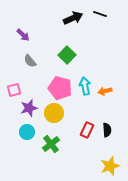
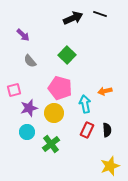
cyan arrow: moved 18 px down
